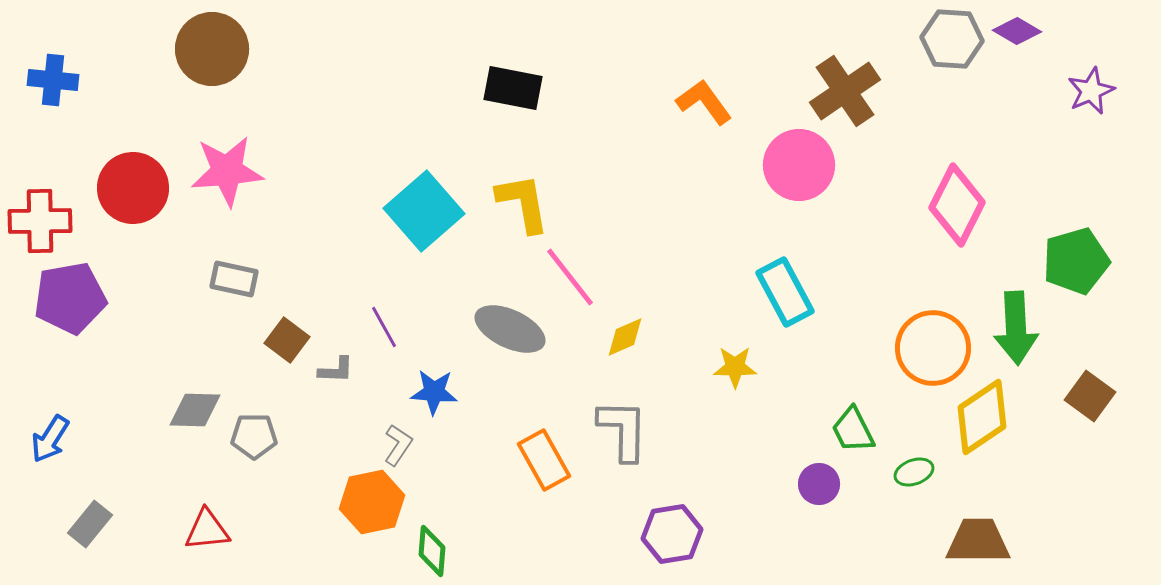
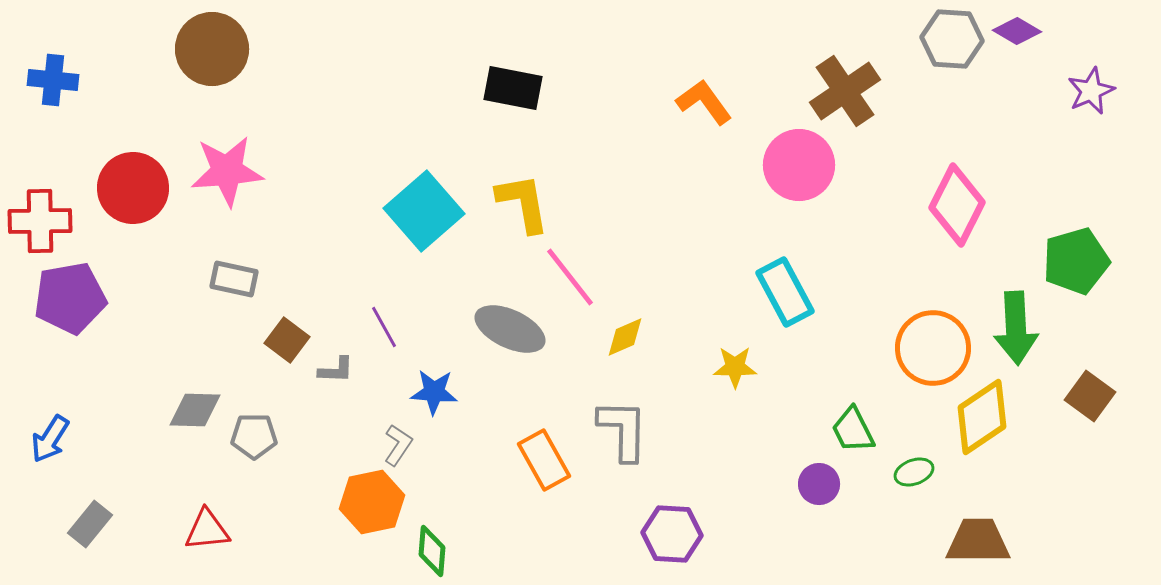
purple hexagon at (672, 534): rotated 12 degrees clockwise
